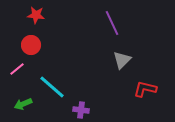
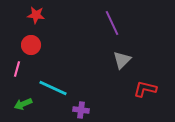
pink line: rotated 35 degrees counterclockwise
cyan line: moved 1 px right, 1 px down; rotated 16 degrees counterclockwise
